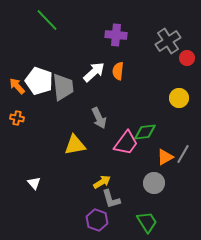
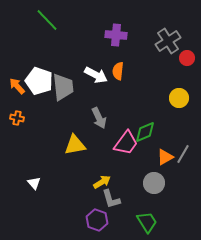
white arrow: moved 2 px right, 3 px down; rotated 70 degrees clockwise
green diamond: rotated 15 degrees counterclockwise
